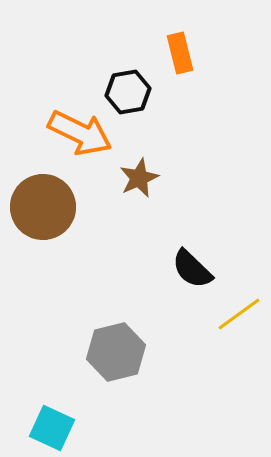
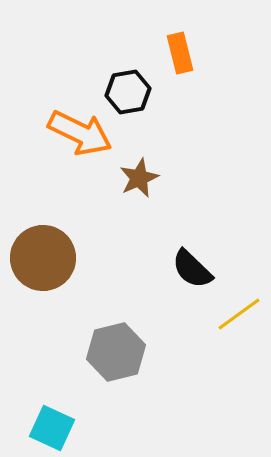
brown circle: moved 51 px down
